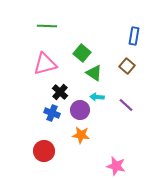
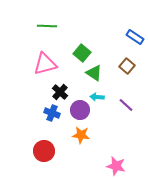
blue rectangle: moved 1 px right, 1 px down; rotated 66 degrees counterclockwise
